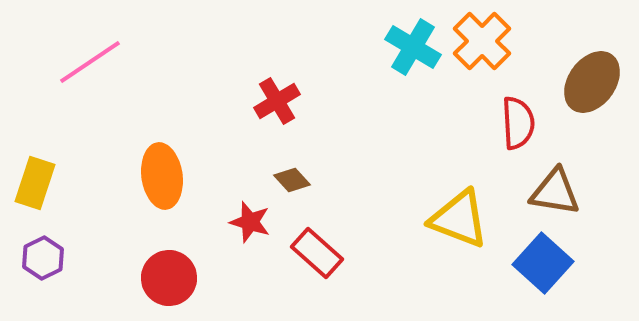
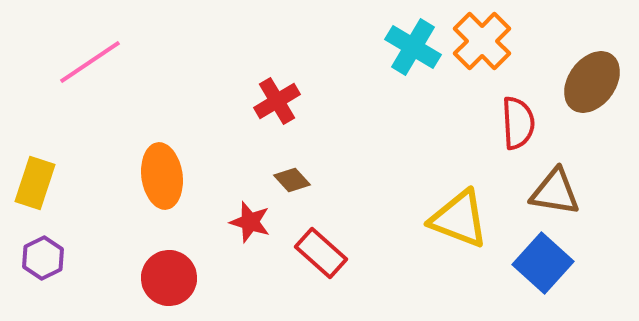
red rectangle: moved 4 px right
